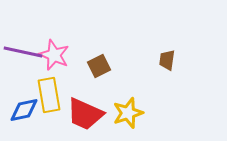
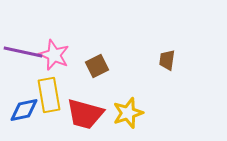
brown square: moved 2 px left
red trapezoid: rotated 9 degrees counterclockwise
